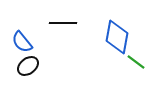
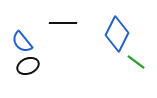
blue diamond: moved 3 px up; rotated 16 degrees clockwise
black ellipse: rotated 15 degrees clockwise
